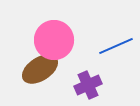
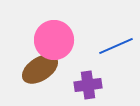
purple cross: rotated 16 degrees clockwise
